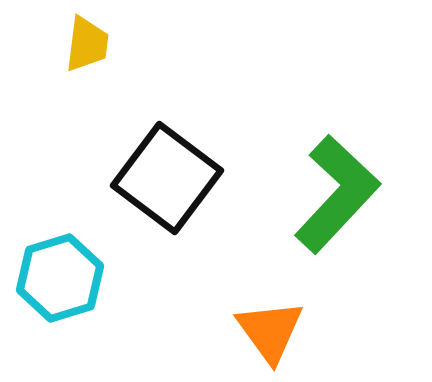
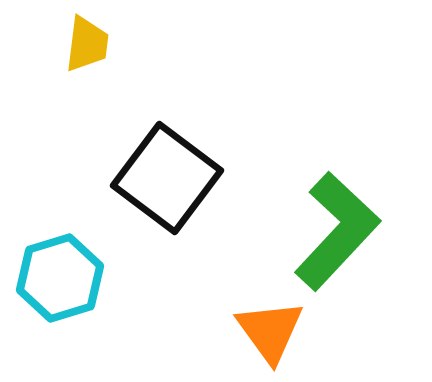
green L-shape: moved 37 px down
